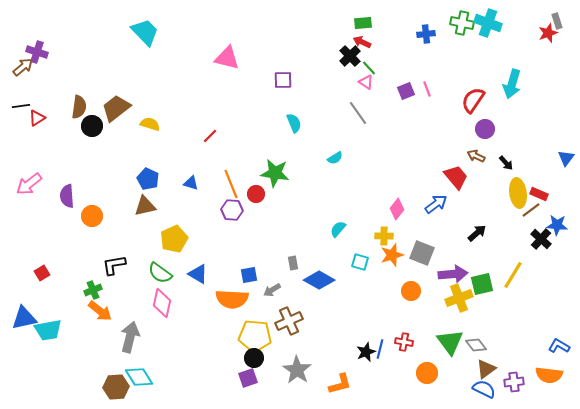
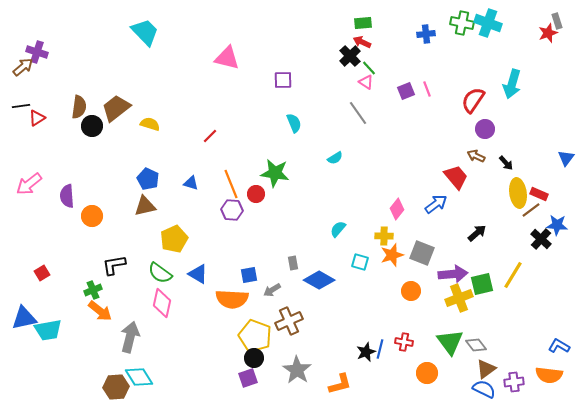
yellow pentagon at (255, 336): rotated 16 degrees clockwise
